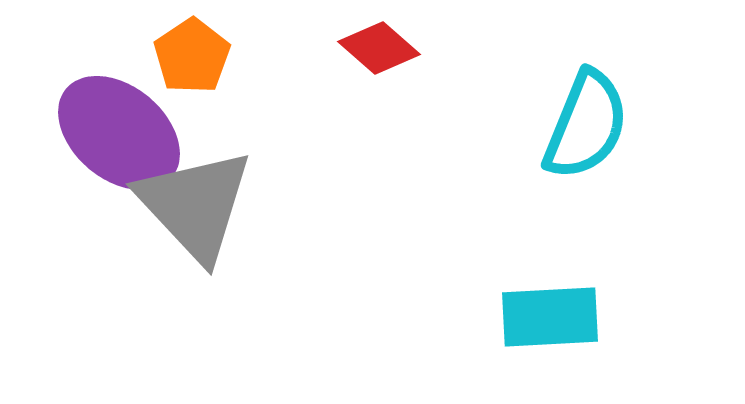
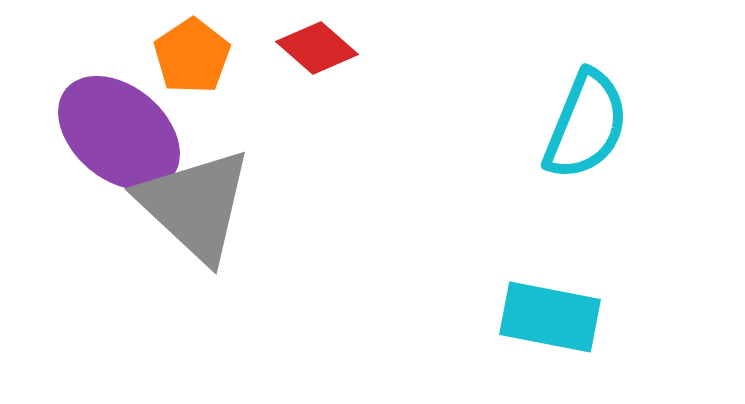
red diamond: moved 62 px left
gray triangle: rotated 4 degrees counterclockwise
cyan rectangle: rotated 14 degrees clockwise
